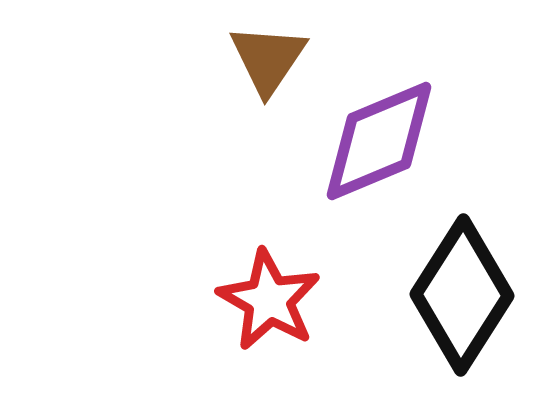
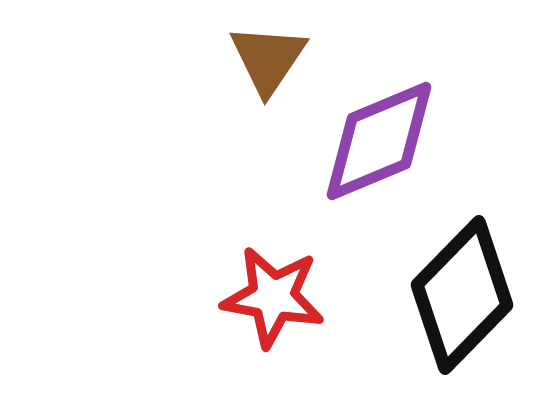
black diamond: rotated 12 degrees clockwise
red star: moved 4 px right, 3 px up; rotated 20 degrees counterclockwise
